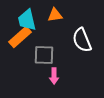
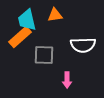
white semicircle: moved 1 px right, 5 px down; rotated 70 degrees counterclockwise
pink arrow: moved 13 px right, 4 px down
